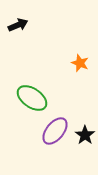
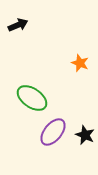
purple ellipse: moved 2 px left, 1 px down
black star: rotated 12 degrees counterclockwise
